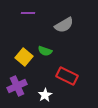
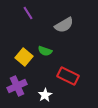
purple line: rotated 56 degrees clockwise
red rectangle: moved 1 px right
